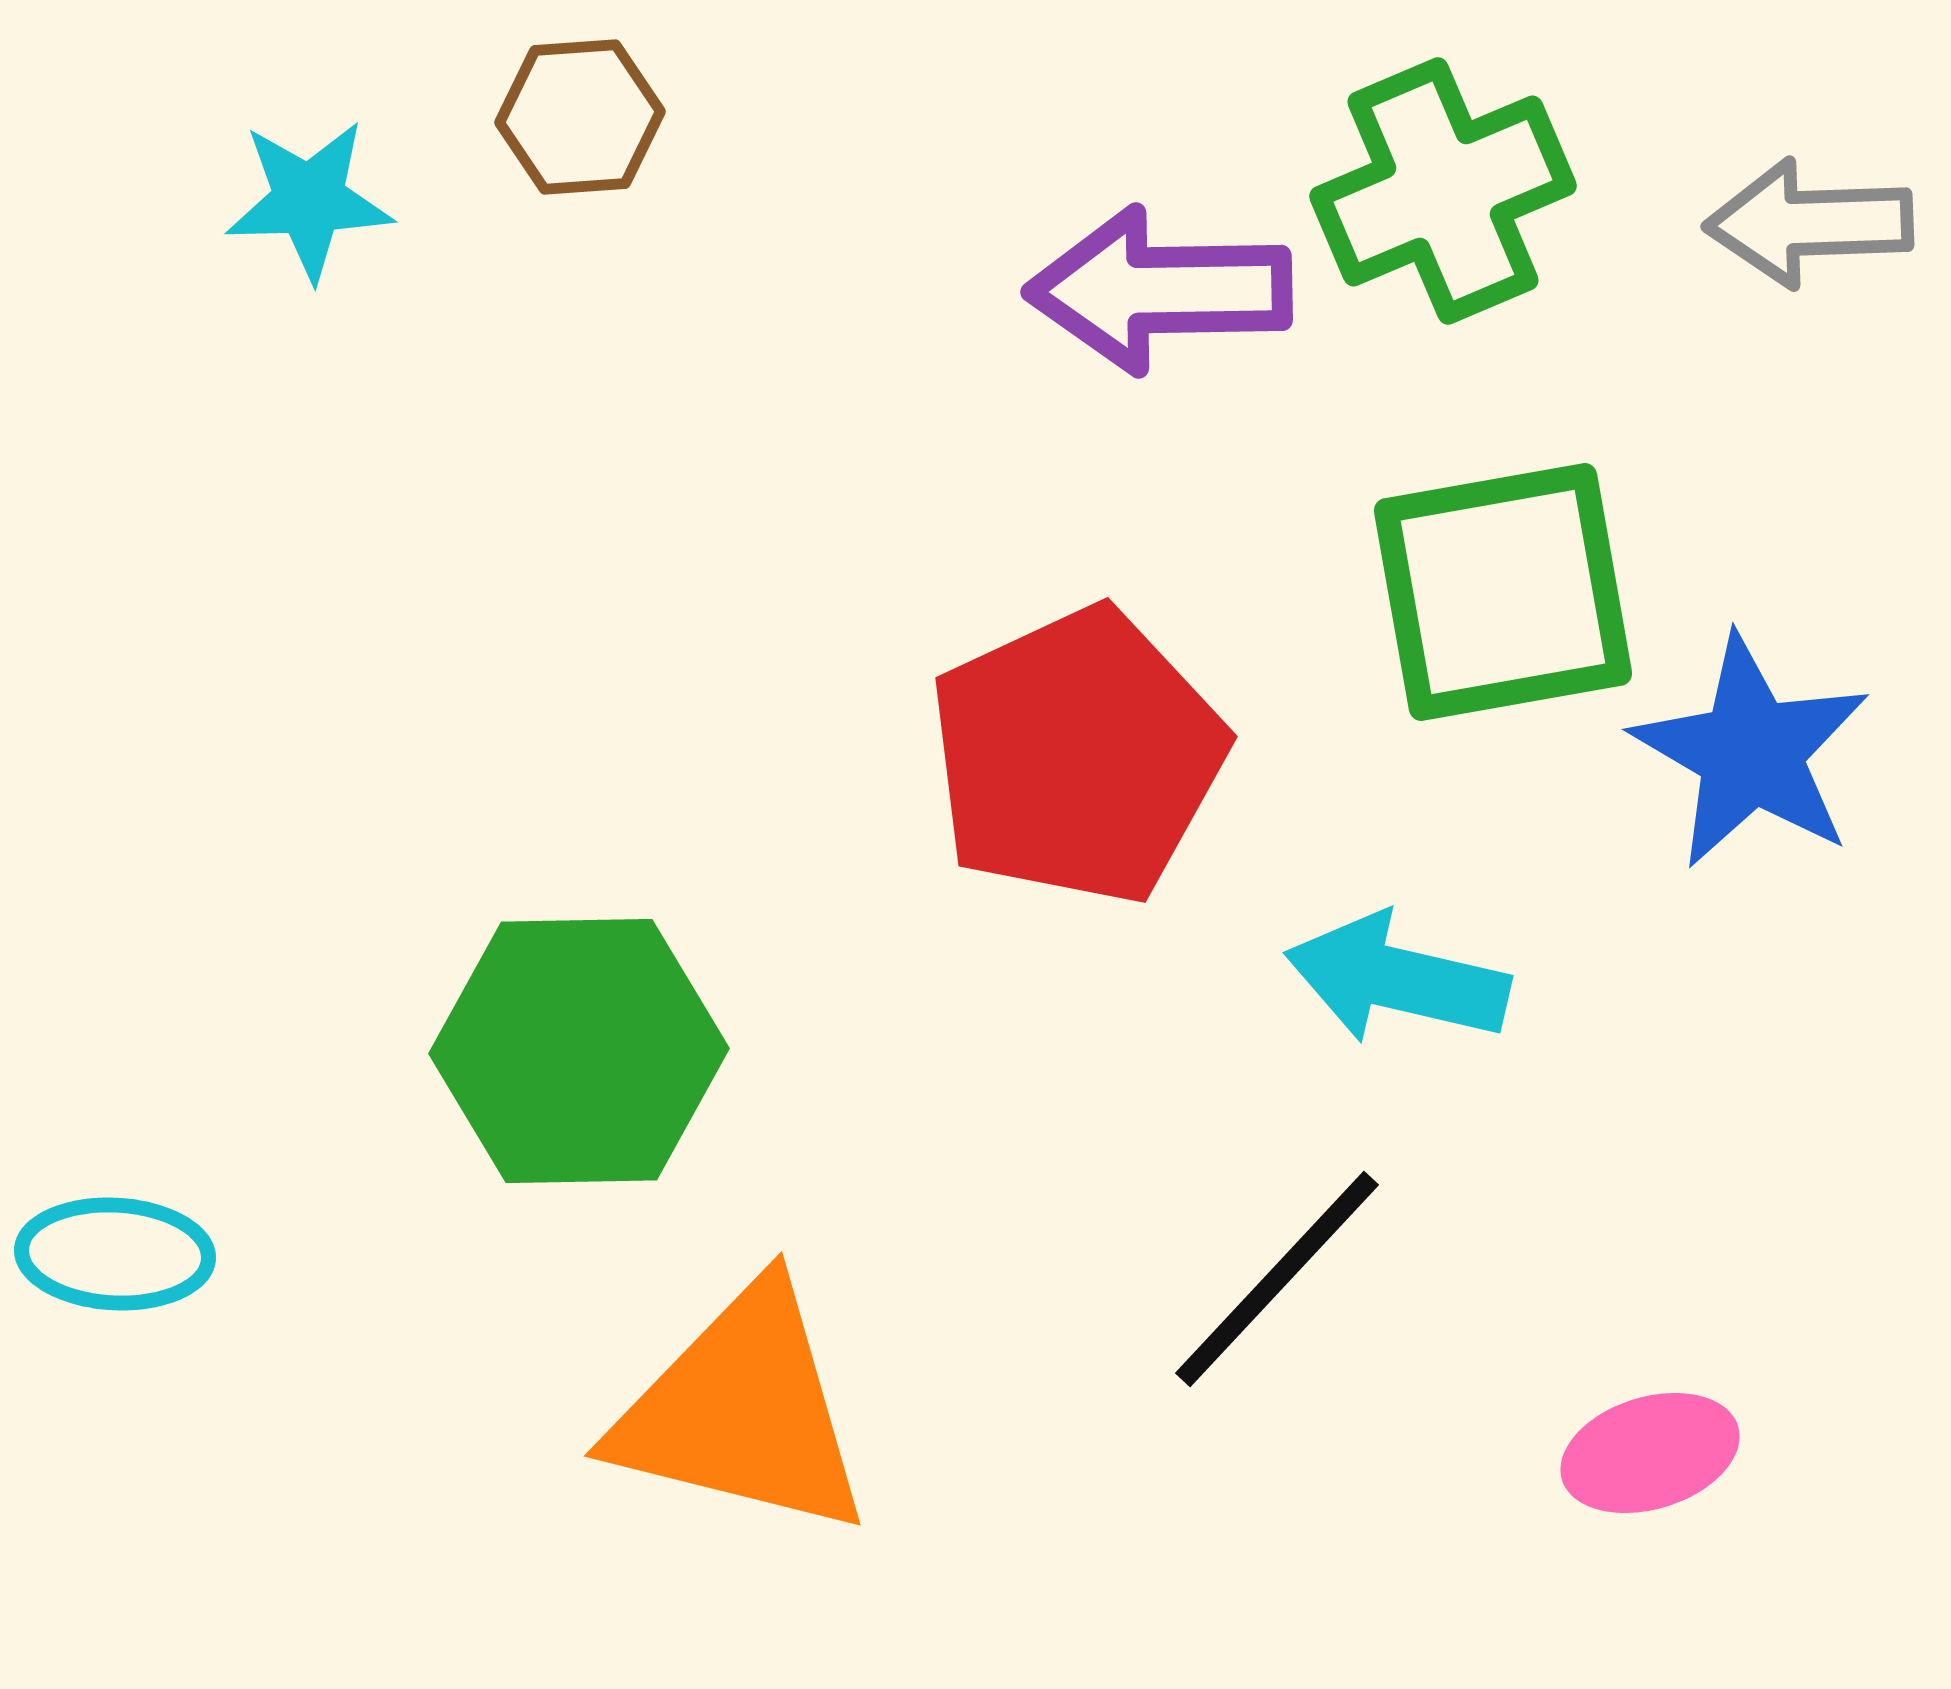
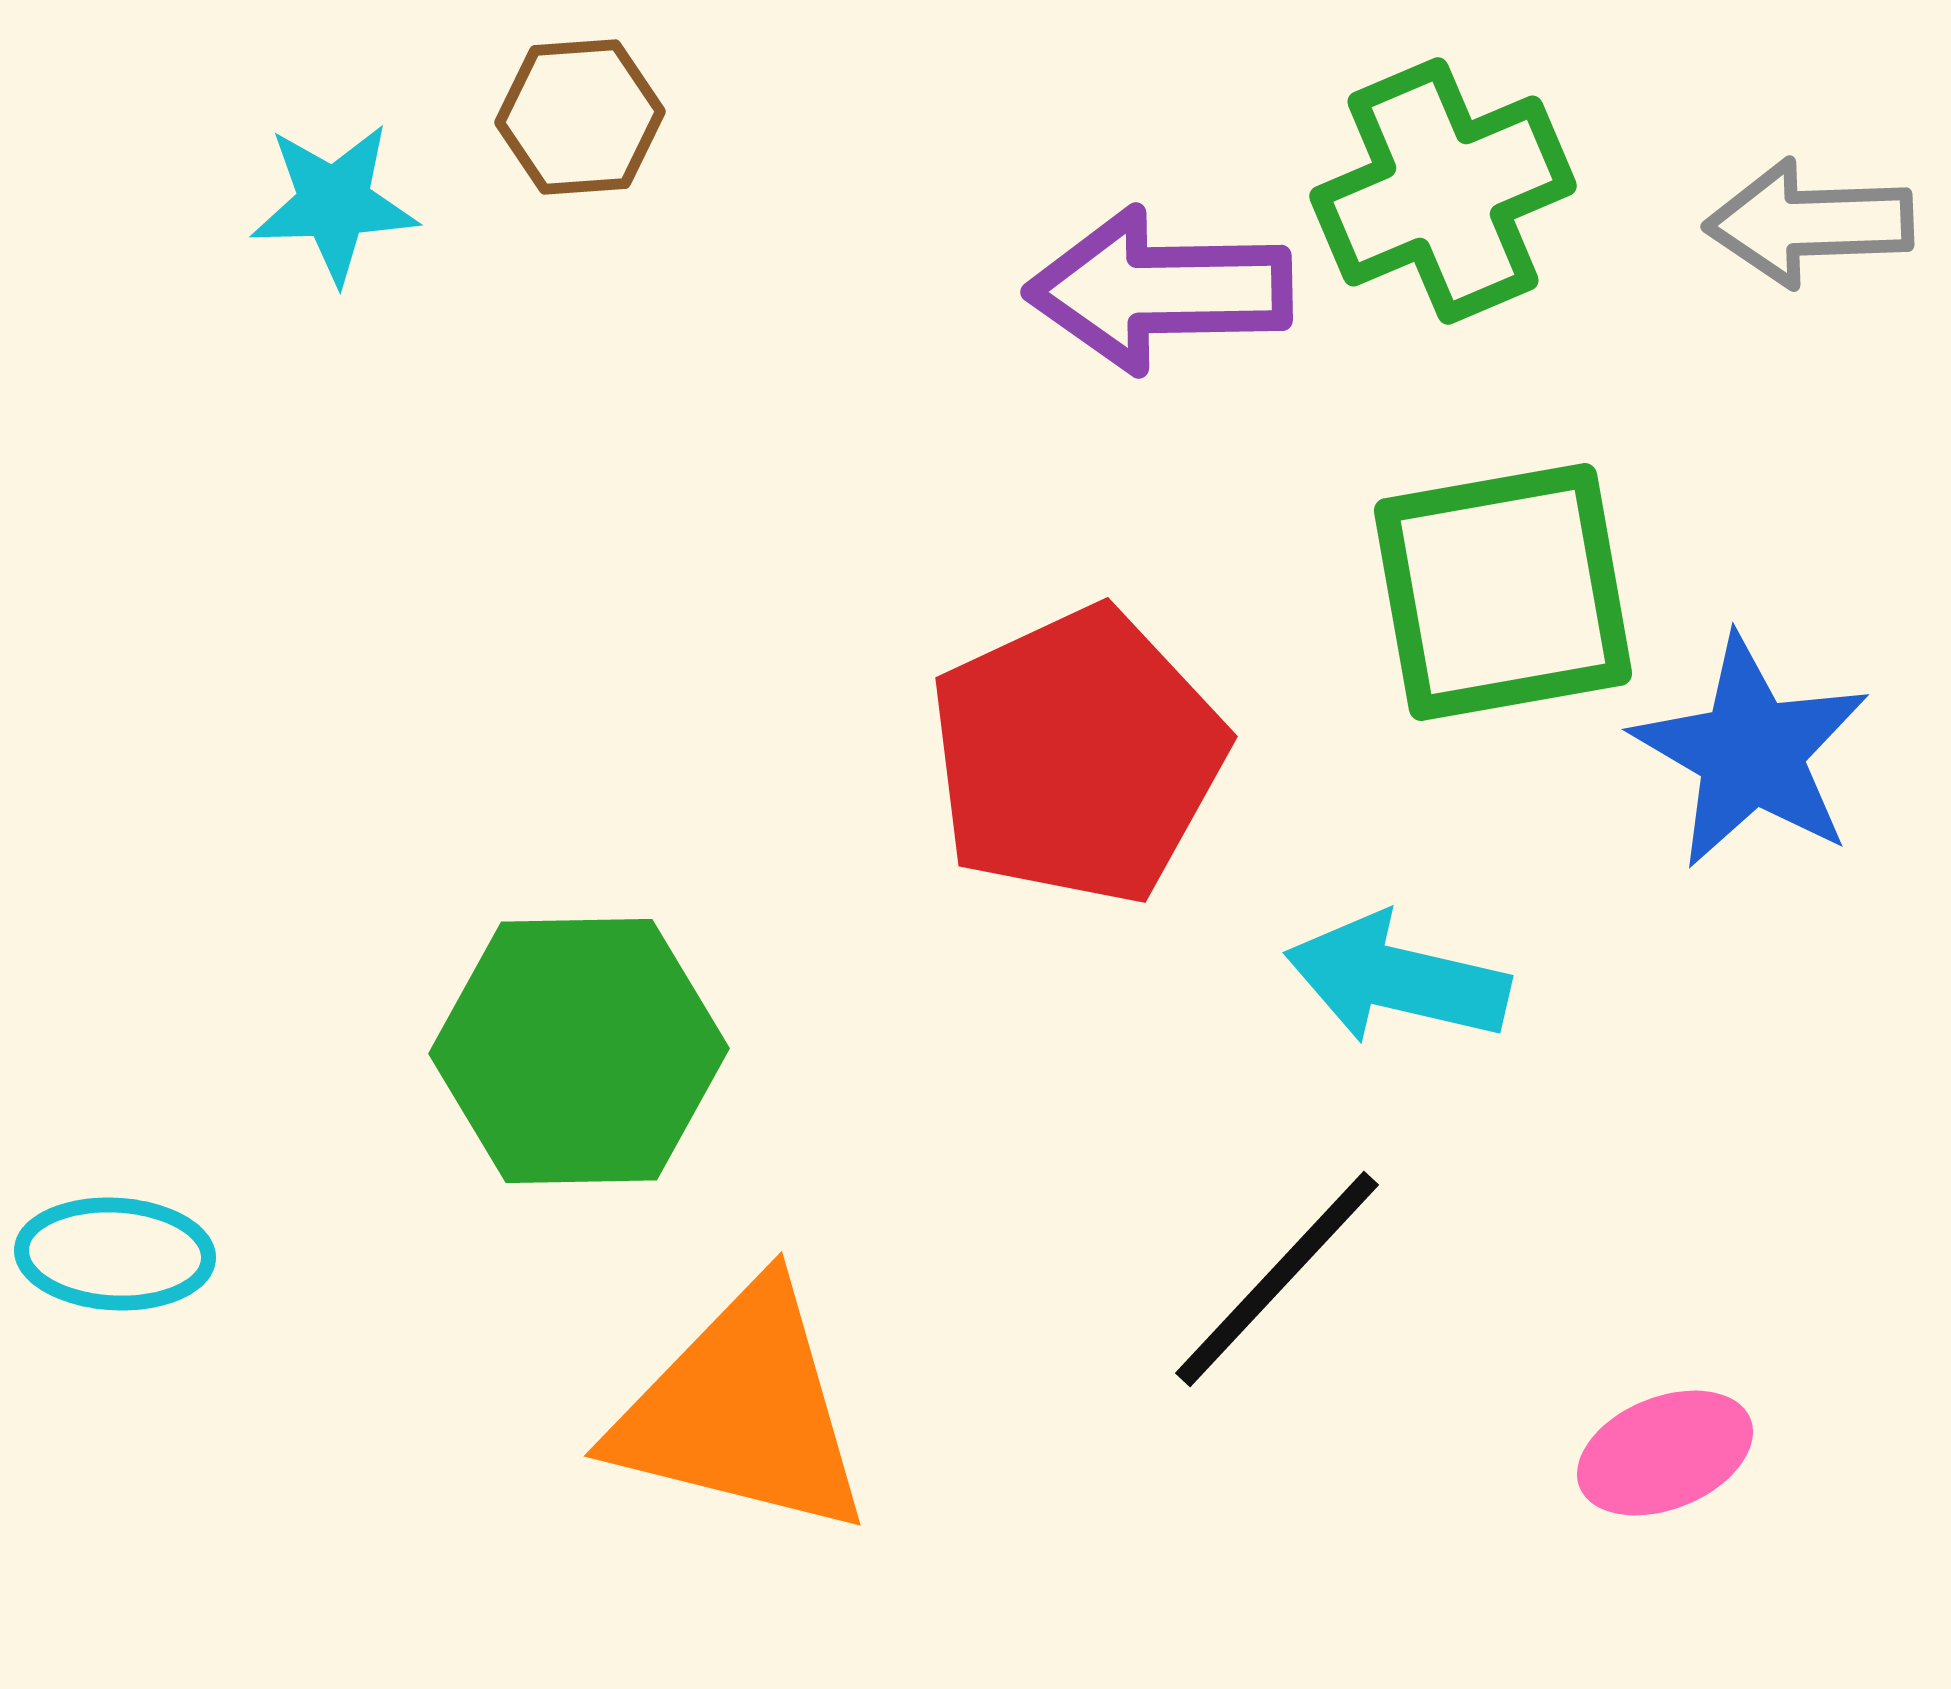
cyan star: moved 25 px right, 3 px down
pink ellipse: moved 15 px right; rotated 5 degrees counterclockwise
